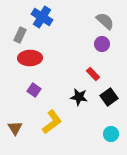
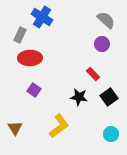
gray semicircle: moved 1 px right, 1 px up
yellow L-shape: moved 7 px right, 4 px down
